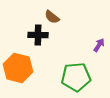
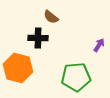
brown semicircle: moved 1 px left
black cross: moved 3 px down
